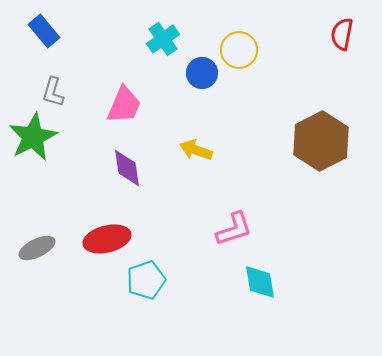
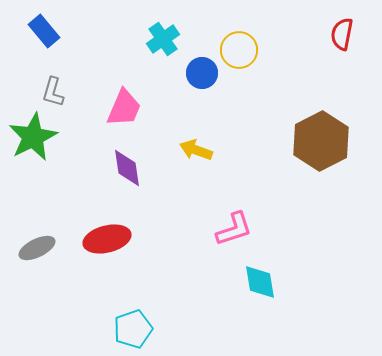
pink trapezoid: moved 3 px down
cyan pentagon: moved 13 px left, 49 px down
